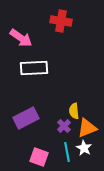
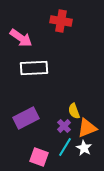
yellow semicircle: rotated 14 degrees counterclockwise
cyan line: moved 2 px left, 5 px up; rotated 42 degrees clockwise
